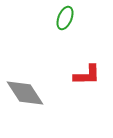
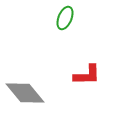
gray diamond: rotated 6 degrees counterclockwise
